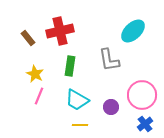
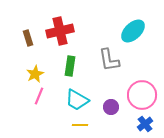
brown rectangle: rotated 21 degrees clockwise
yellow star: rotated 18 degrees clockwise
